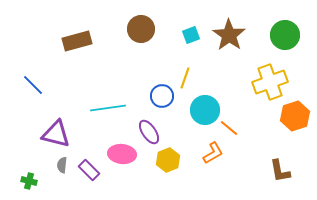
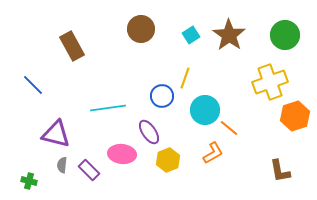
cyan square: rotated 12 degrees counterclockwise
brown rectangle: moved 5 px left, 5 px down; rotated 76 degrees clockwise
